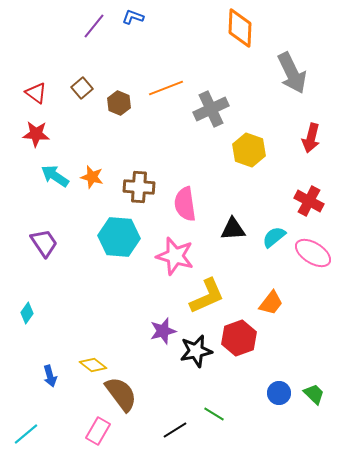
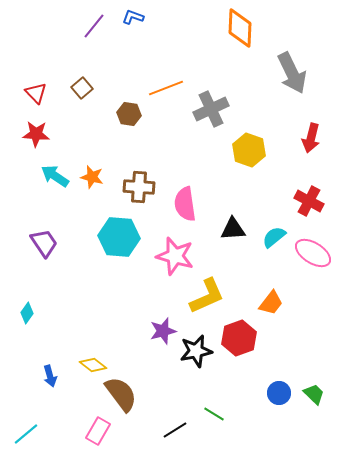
red triangle: rotated 10 degrees clockwise
brown hexagon: moved 10 px right, 11 px down; rotated 15 degrees counterclockwise
